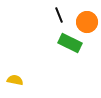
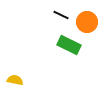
black line: moved 2 px right; rotated 42 degrees counterclockwise
green rectangle: moved 1 px left, 2 px down
